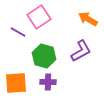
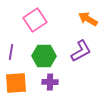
pink square: moved 4 px left, 3 px down
purple line: moved 7 px left, 20 px down; rotated 70 degrees clockwise
green hexagon: rotated 15 degrees counterclockwise
purple cross: moved 2 px right
